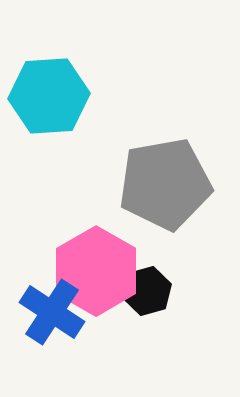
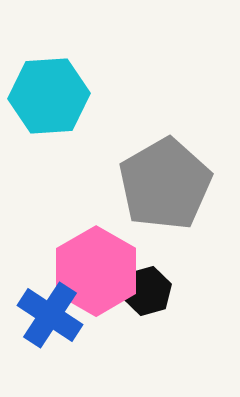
gray pentagon: rotated 20 degrees counterclockwise
blue cross: moved 2 px left, 3 px down
